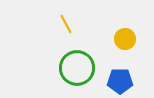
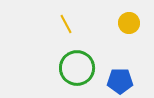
yellow circle: moved 4 px right, 16 px up
